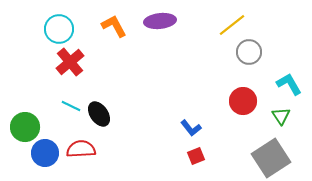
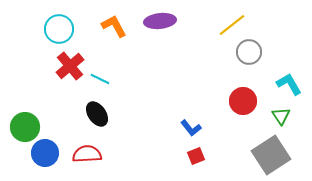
red cross: moved 4 px down
cyan line: moved 29 px right, 27 px up
black ellipse: moved 2 px left
red semicircle: moved 6 px right, 5 px down
gray square: moved 3 px up
